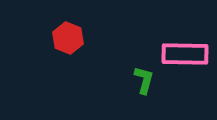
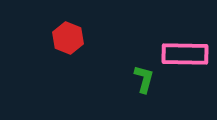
green L-shape: moved 1 px up
